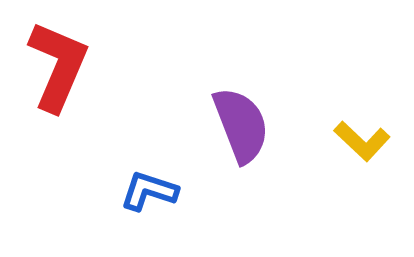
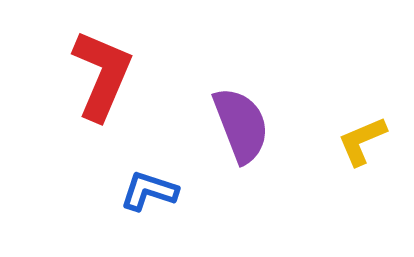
red L-shape: moved 44 px right, 9 px down
yellow L-shape: rotated 114 degrees clockwise
